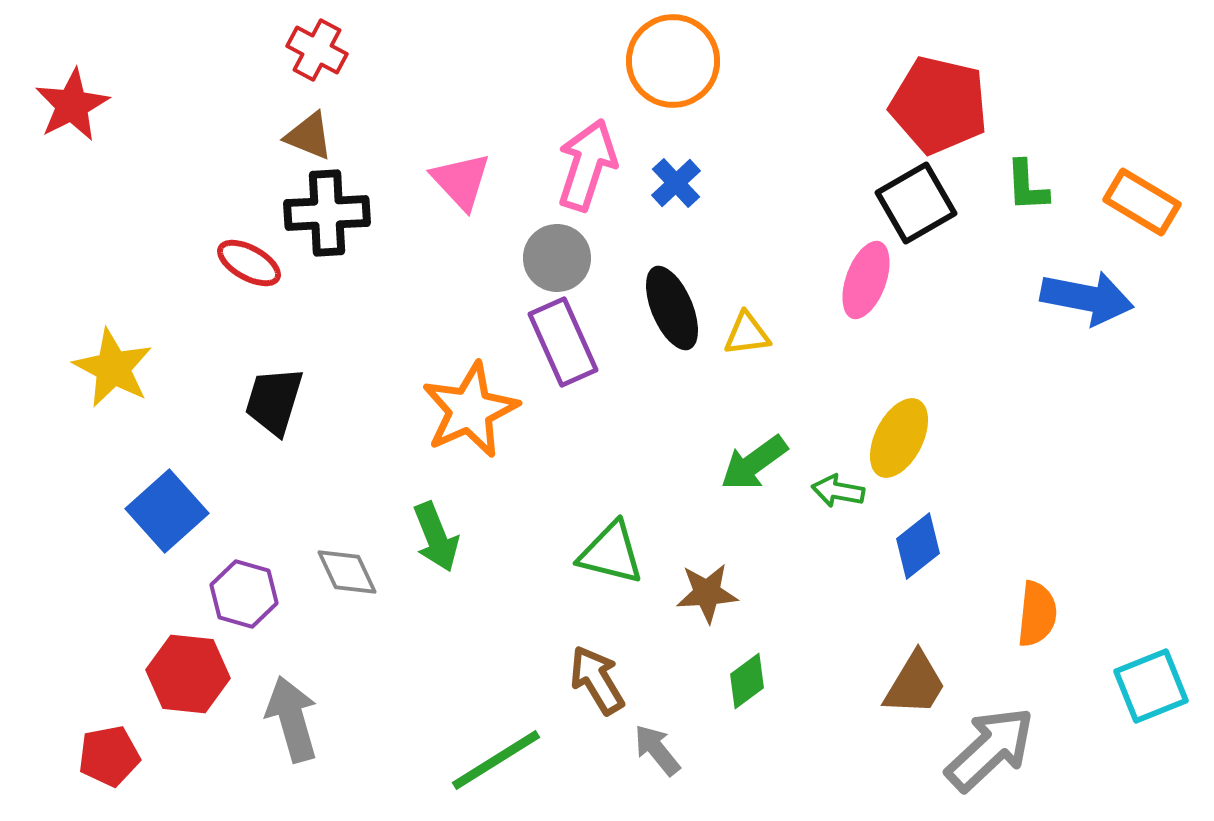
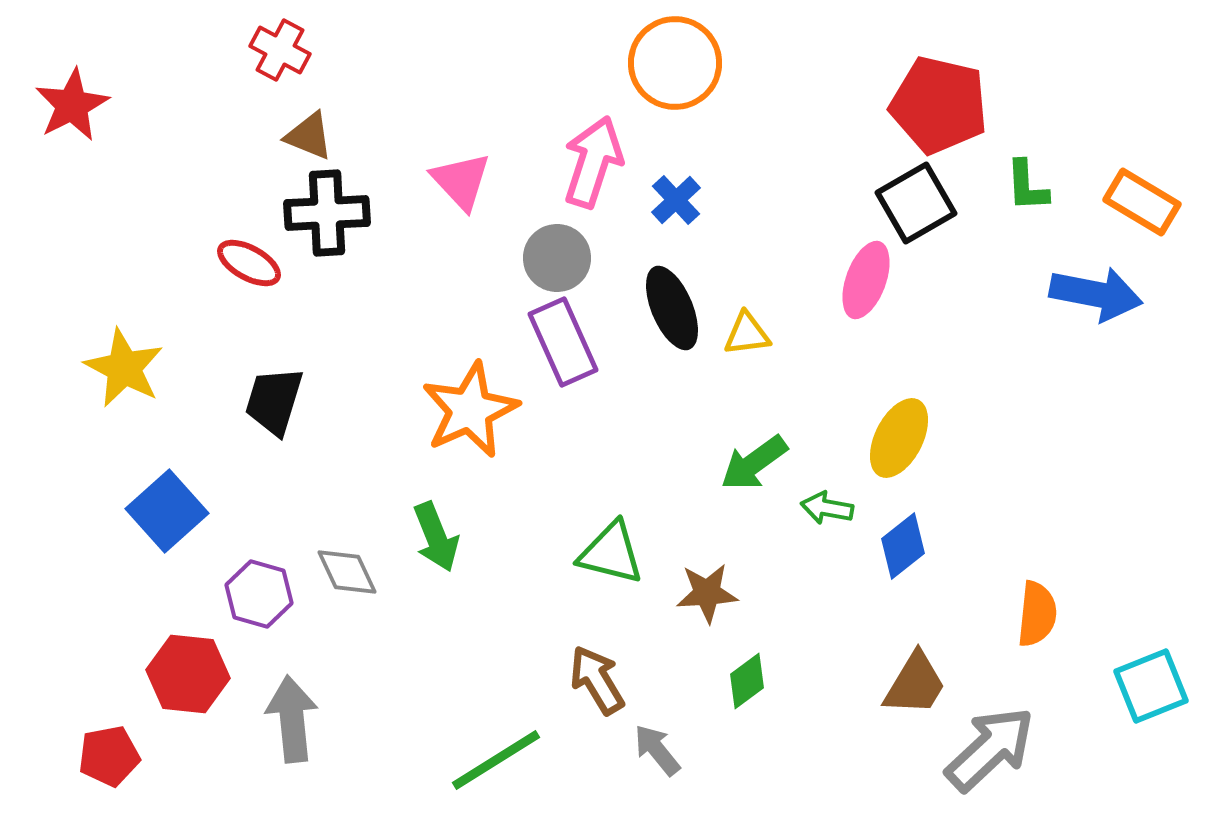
red cross at (317, 50): moved 37 px left
orange circle at (673, 61): moved 2 px right, 2 px down
pink arrow at (587, 165): moved 6 px right, 3 px up
blue cross at (676, 183): moved 17 px down
blue arrow at (1087, 298): moved 9 px right, 4 px up
yellow star at (113, 368): moved 11 px right
green arrow at (838, 491): moved 11 px left, 17 px down
blue diamond at (918, 546): moved 15 px left
purple hexagon at (244, 594): moved 15 px right
gray arrow at (292, 719): rotated 10 degrees clockwise
